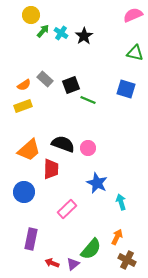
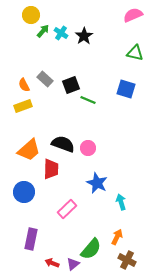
orange semicircle: rotated 96 degrees clockwise
